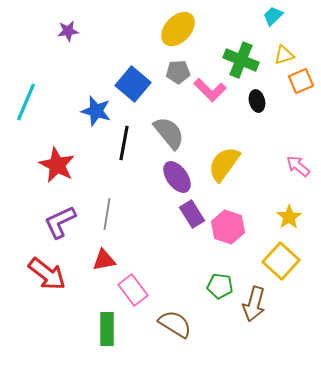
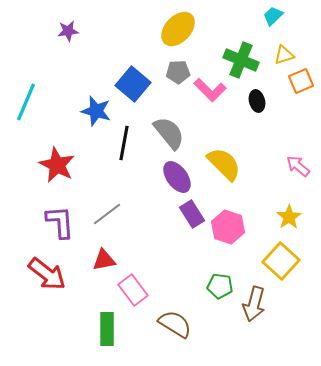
yellow semicircle: rotated 99 degrees clockwise
gray line: rotated 44 degrees clockwise
purple L-shape: rotated 111 degrees clockwise
